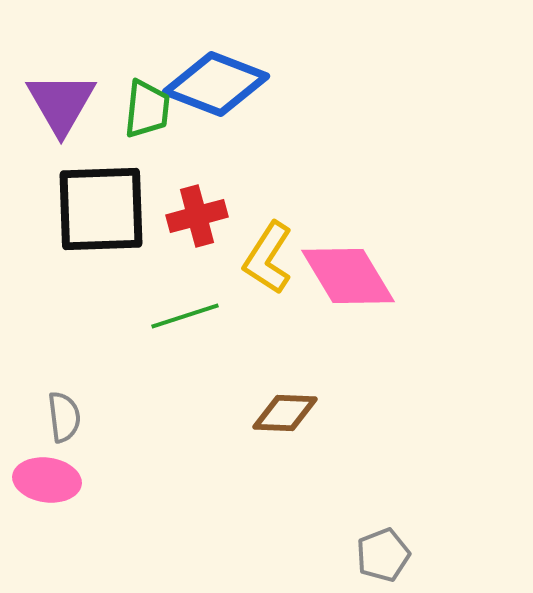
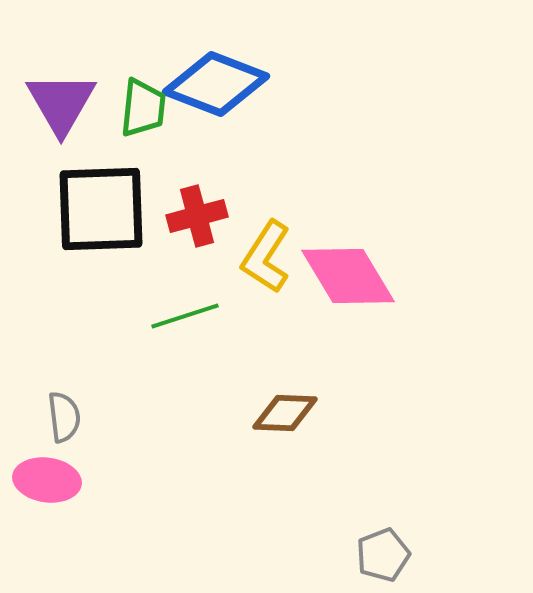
green trapezoid: moved 4 px left, 1 px up
yellow L-shape: moved 2 px left, 1 px up
